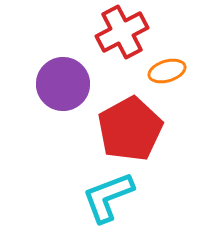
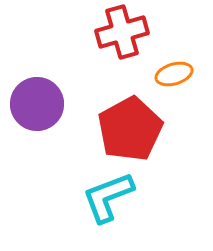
red cross: rotated 12 degrees clockwise
orange ellipse: moved 7 px right, 3 px down
purple circle: moved 26 px left, 20 px down
